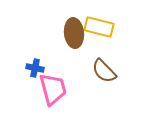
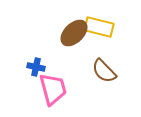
brown ellipse: rotated 52 degrees clockwise
blue cross: moved 1 px right, 1 px up
